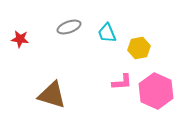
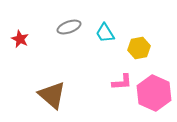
cyan trapezoid: moved 2 px left; rotated 10 degrees counterclockwise
red star: rotated 18 degrees clockwise
pink hexagon: moved 2 px left, 2 px down
brown triangle: rotated 24 degrees clockwise
